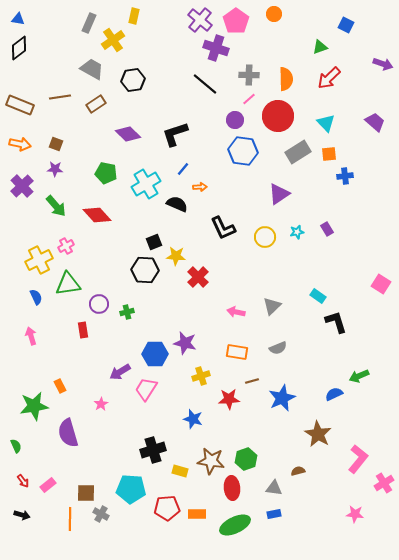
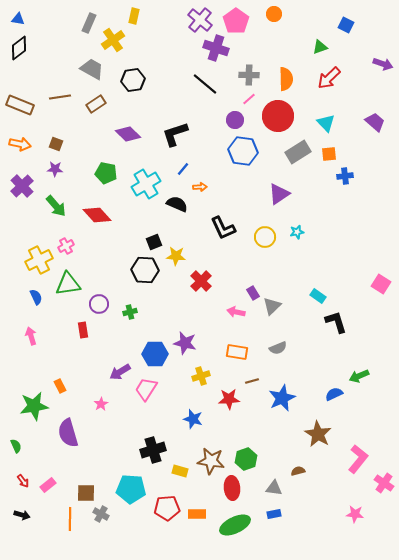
purple rectangle at (327, 229): moved 74 px left, 64 px down
red cross at (198, 277): moved 3 px right, 4 px down
green cross at (127, 312): moved 3 px right
pink cross at (384, 483): rotated 24 degrees counterclockwise
